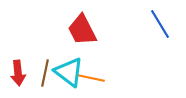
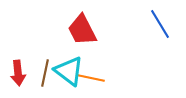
cyan triangle: moved 1 px up
